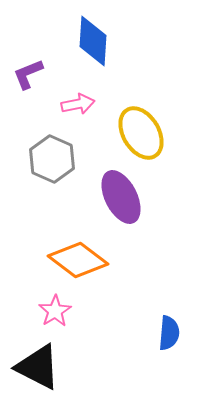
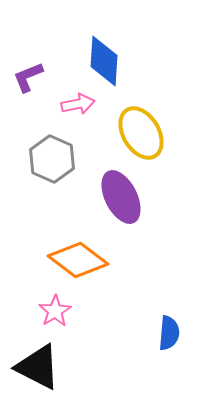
blue diamond: moved 11 px right, 20 px down
purple L-shape: moved 3 px down
